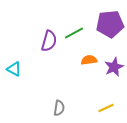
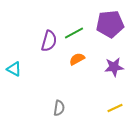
orange semicircle: moved 12 px left, 1 px up; rotated 21 degrees counterclockwise
purple star: rotated 18 degrees clockwise
yellow line: moved 9 px right
